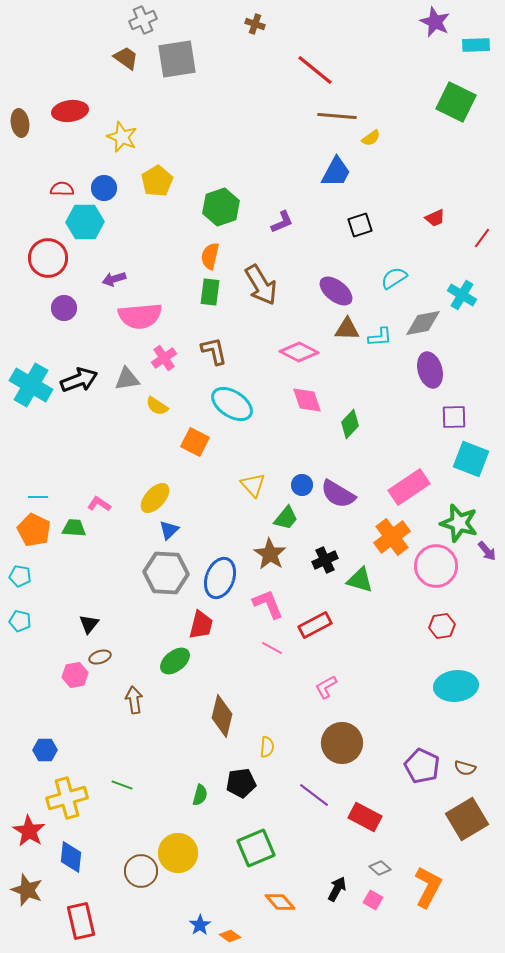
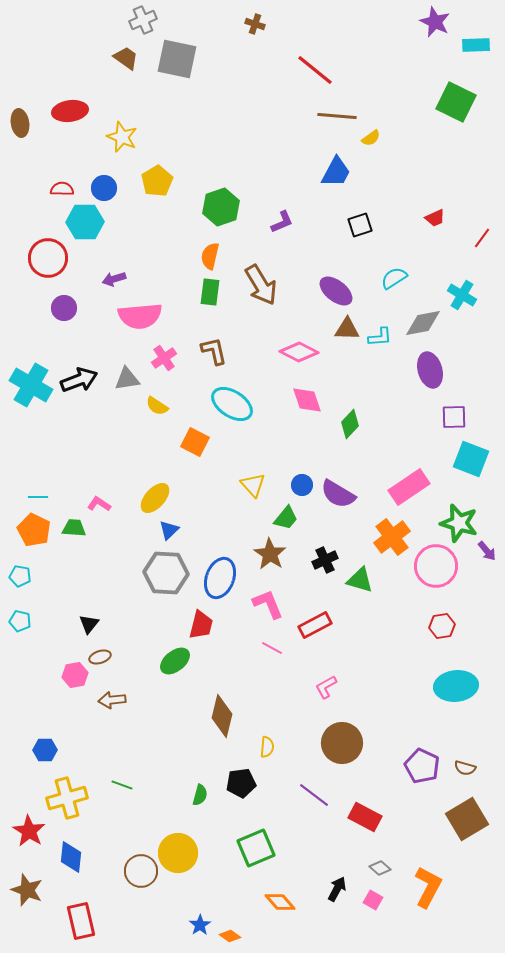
gray square at (177, 59): rotated 21 degrees clockwise
brown arrow at (134, 700): moved 22 px left; rotated 88 degrees counterclockwise
